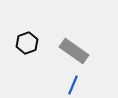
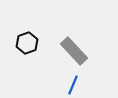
gray rectangle: rotated 12 degrees clockwise
